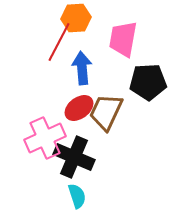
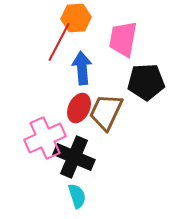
black pentagon: moved 2 px left
red ellipse: rotated 28 degrees counterclockwise
